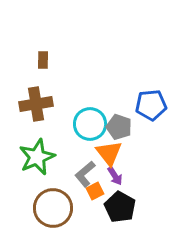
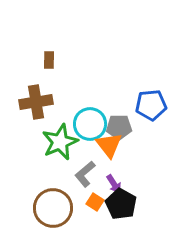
brown rectangle: moved 6 px right
brown cross: moved 2 px up
gray pentagon: rotated 20 degrees counterclockwise
orange triangle: moved 8 px up
green star: moved 23 px right, 15 px up
purple arrow: moved 1 px left, 8 px down
orange square: moved 11 px down; rotated 30 degrees counterclockwise
black pentagon: moved 1 px right, 3 px up
